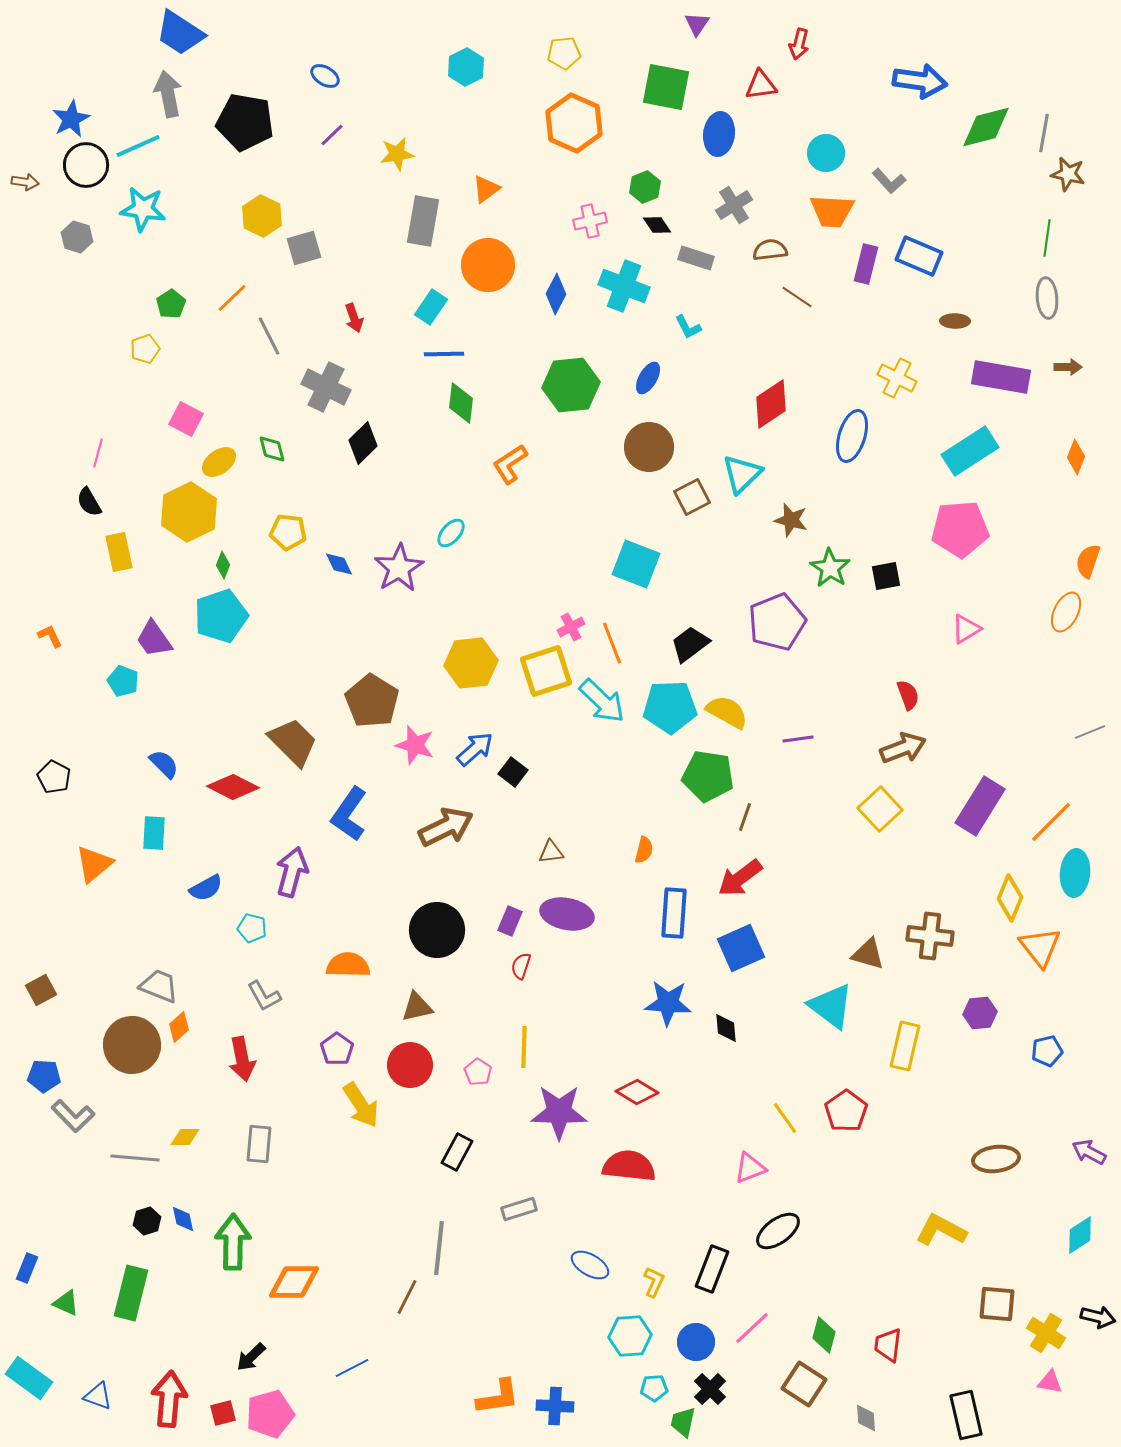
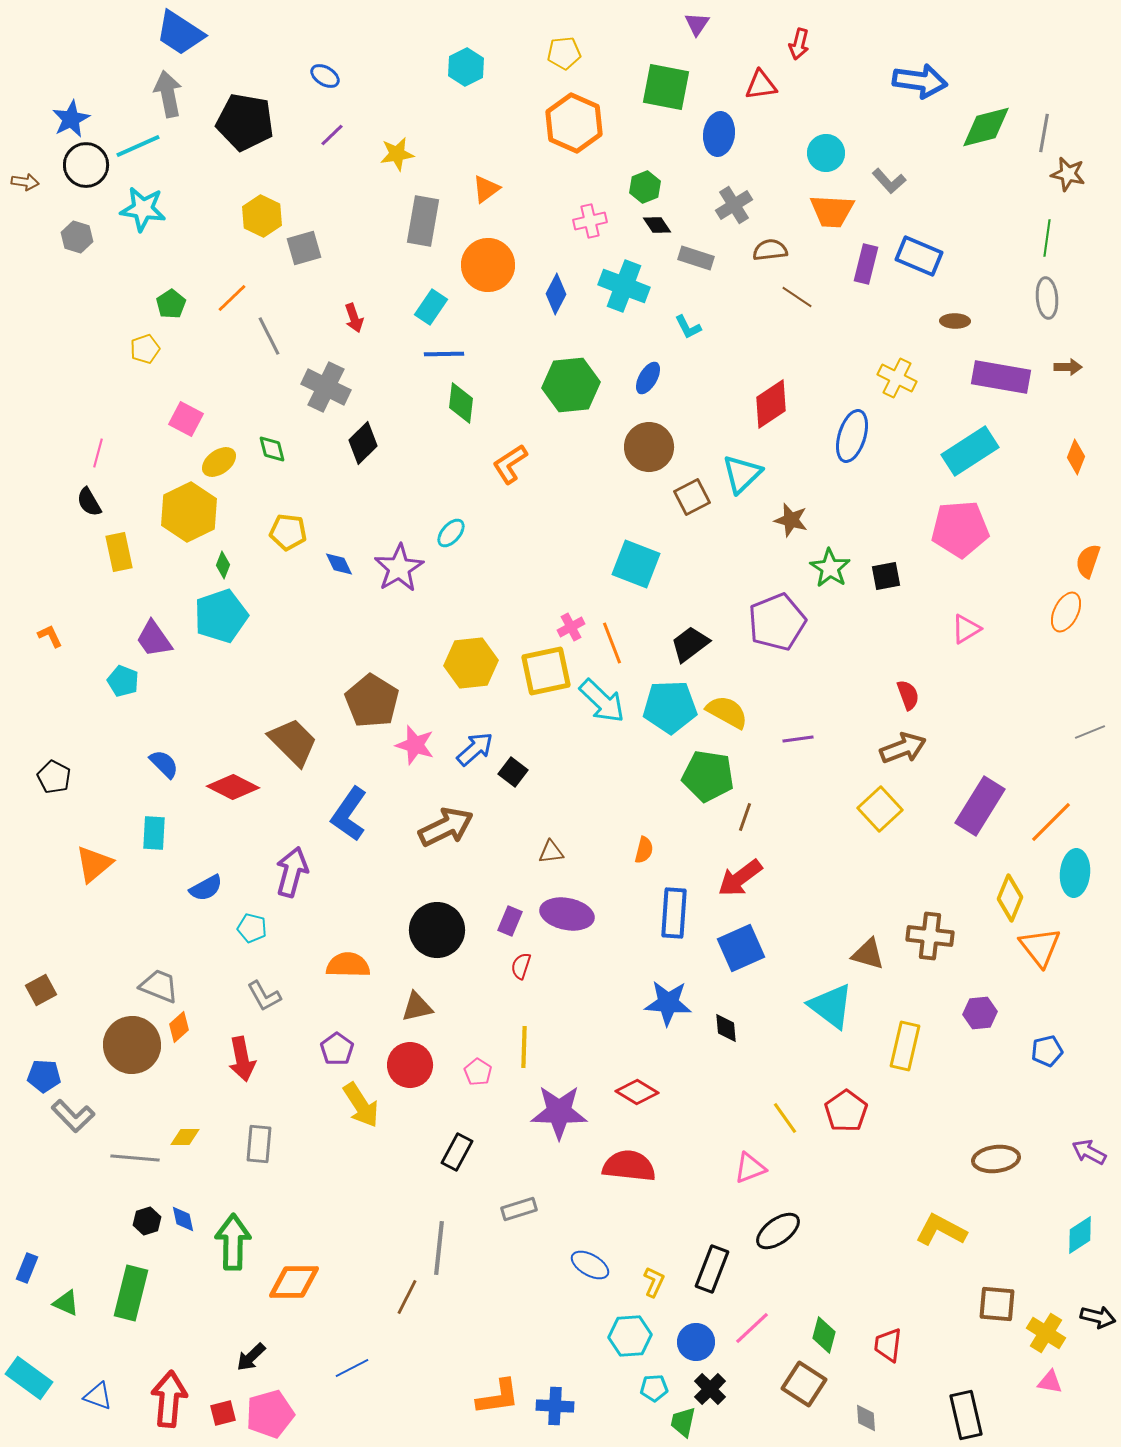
yellow square at (546, 671): rotated 6 degrees clockwise
